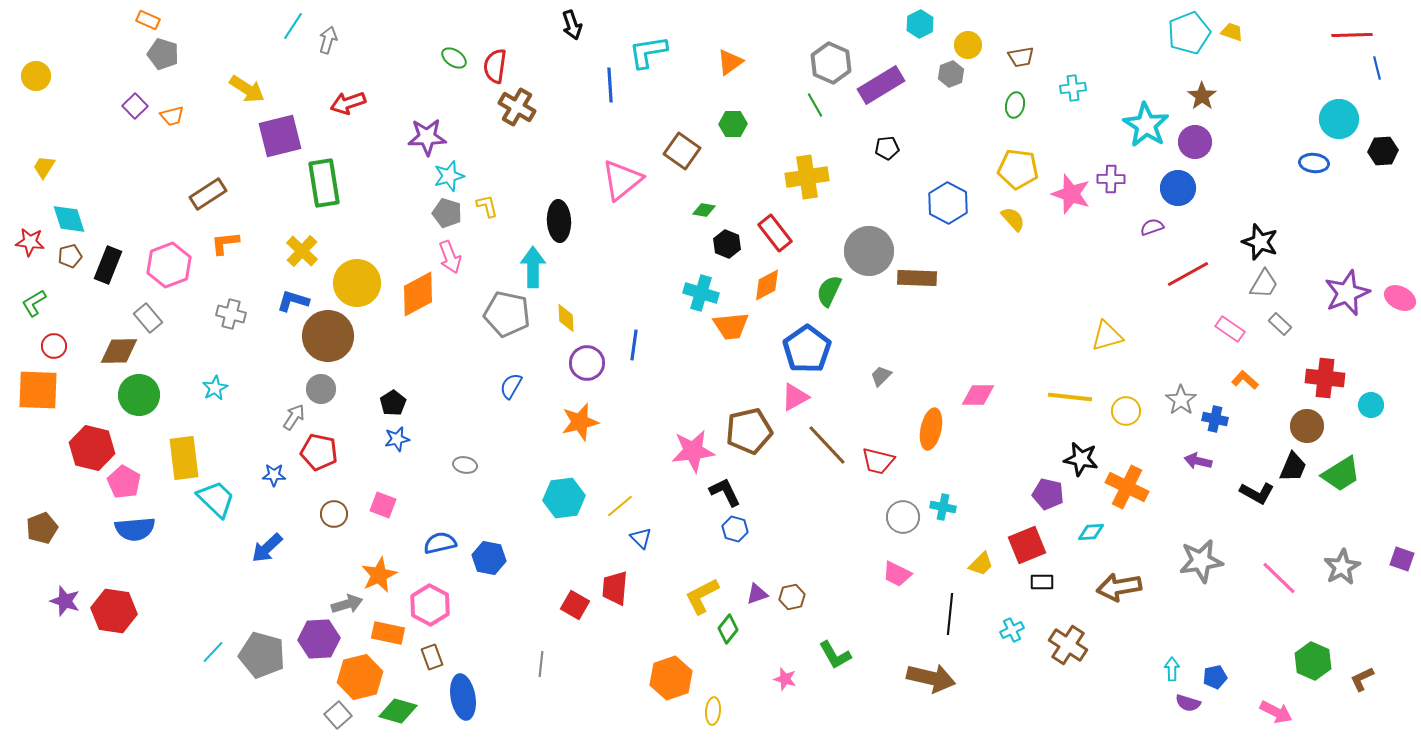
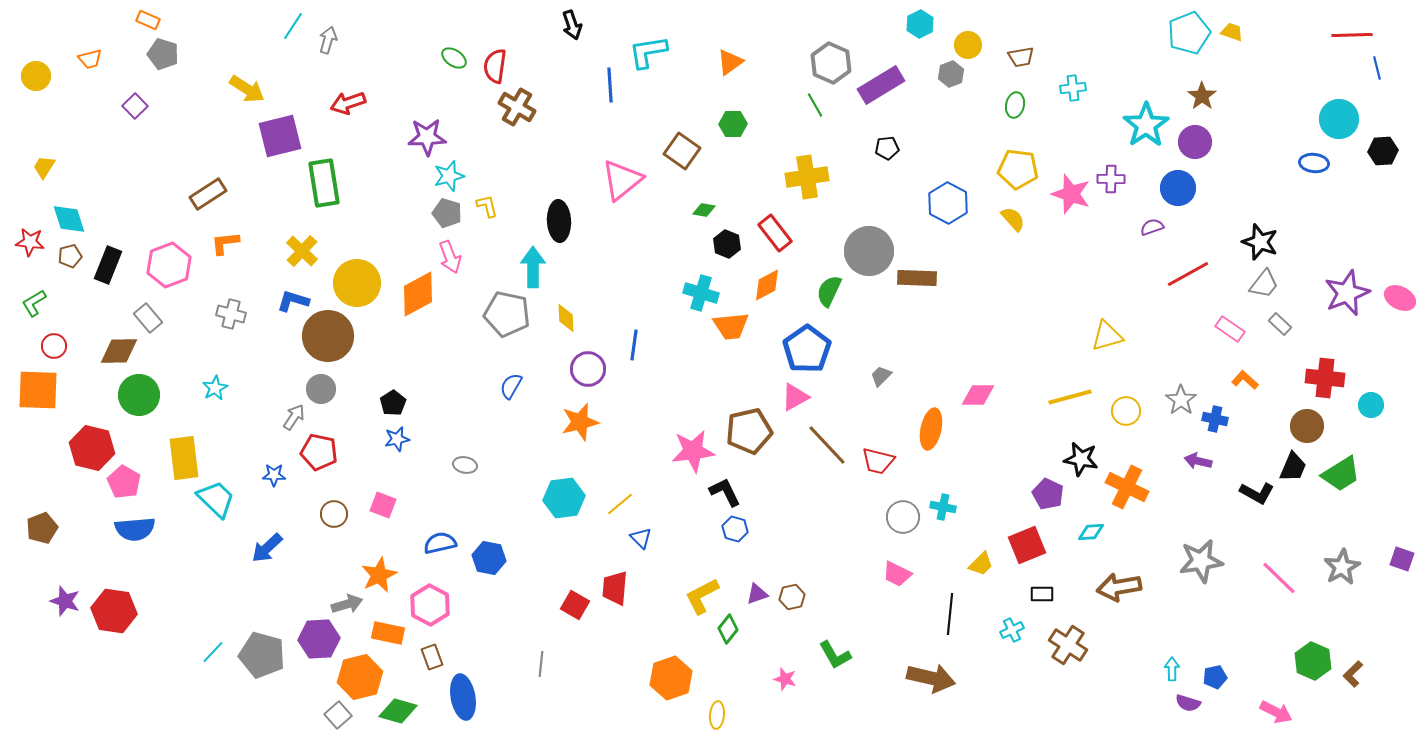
orange trapezoid at (172, 116): moved 82 px left, 57 px up
cyan star at (1146, 125): rotated 6 degrees clockwise
gray trapezoid at (1264, 284): rotated 8 degrees clockwise
purple circle at (587, 363): moved 1 px right, 6 px down
yellow line at (1070, 397): rotated 21 degrees counterclockwise
purple pentagon at (1048, 494): rotated 12 degrees clockwise
yellow line at (620, 506): moved 2 px up
black rectangle at (1042, 582): moved 12 px down
brown L-shape at (1362, 679): moved 9 px left, 5 px up; rotated 20 degrees counterclockwise
yellow ellipse at (713, 711): moved 4 px right, 4 px down
